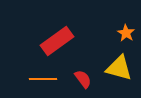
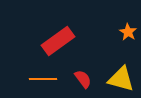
orange star: moved 2 px right, 1 px up
red rectangle: moved 1 px right
yellow triangle: moved 2 px right, 11 px down
